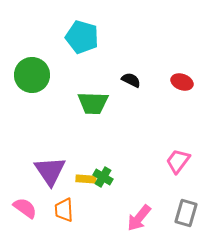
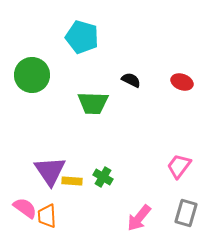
pink trapezoid: moved 1 px right, 5 px down
yellow rectangle: moved 14 px left, 2 px down
orange trapezoid: moved 17 px left, 6 px down
